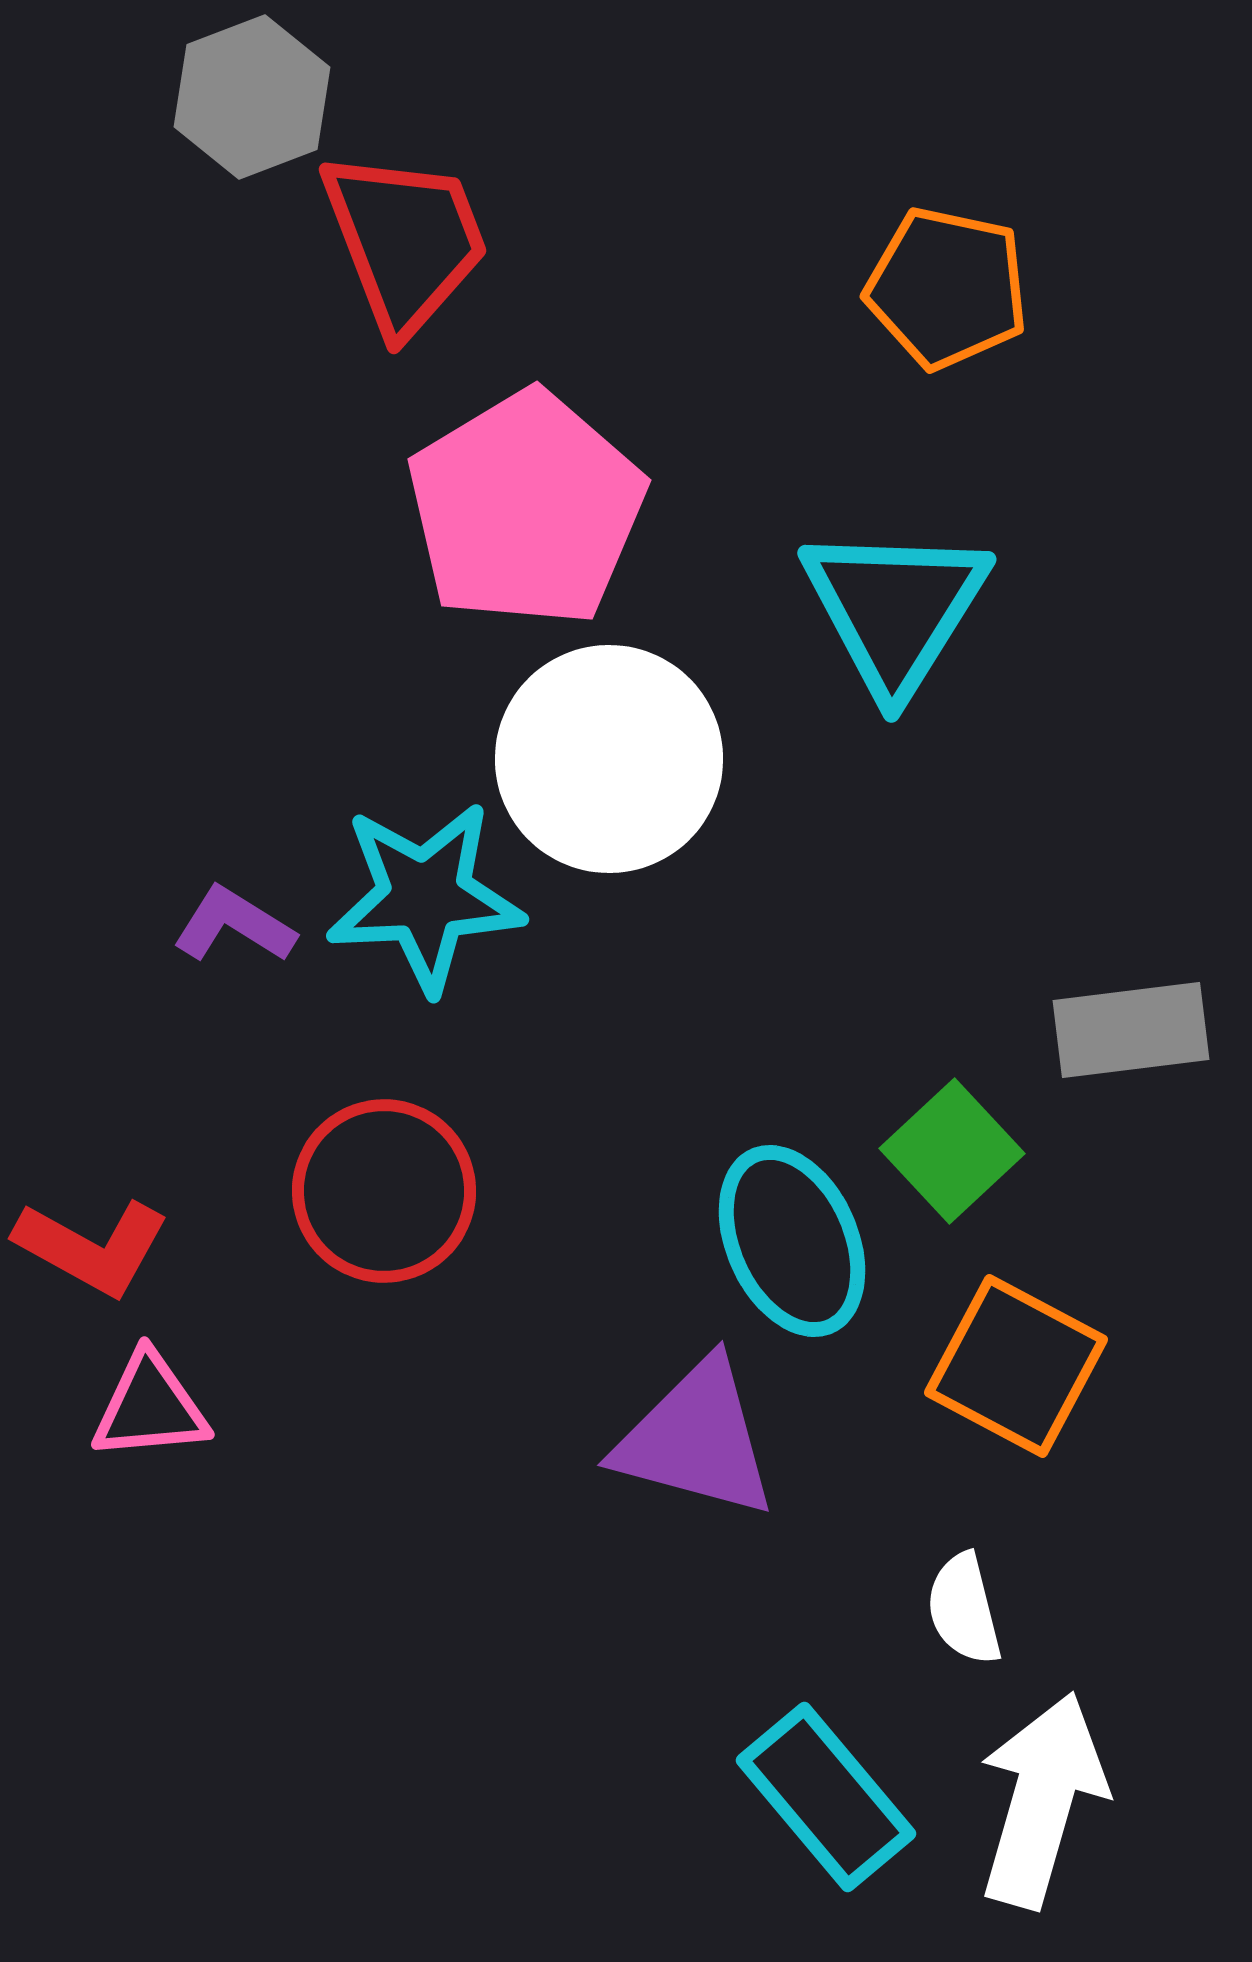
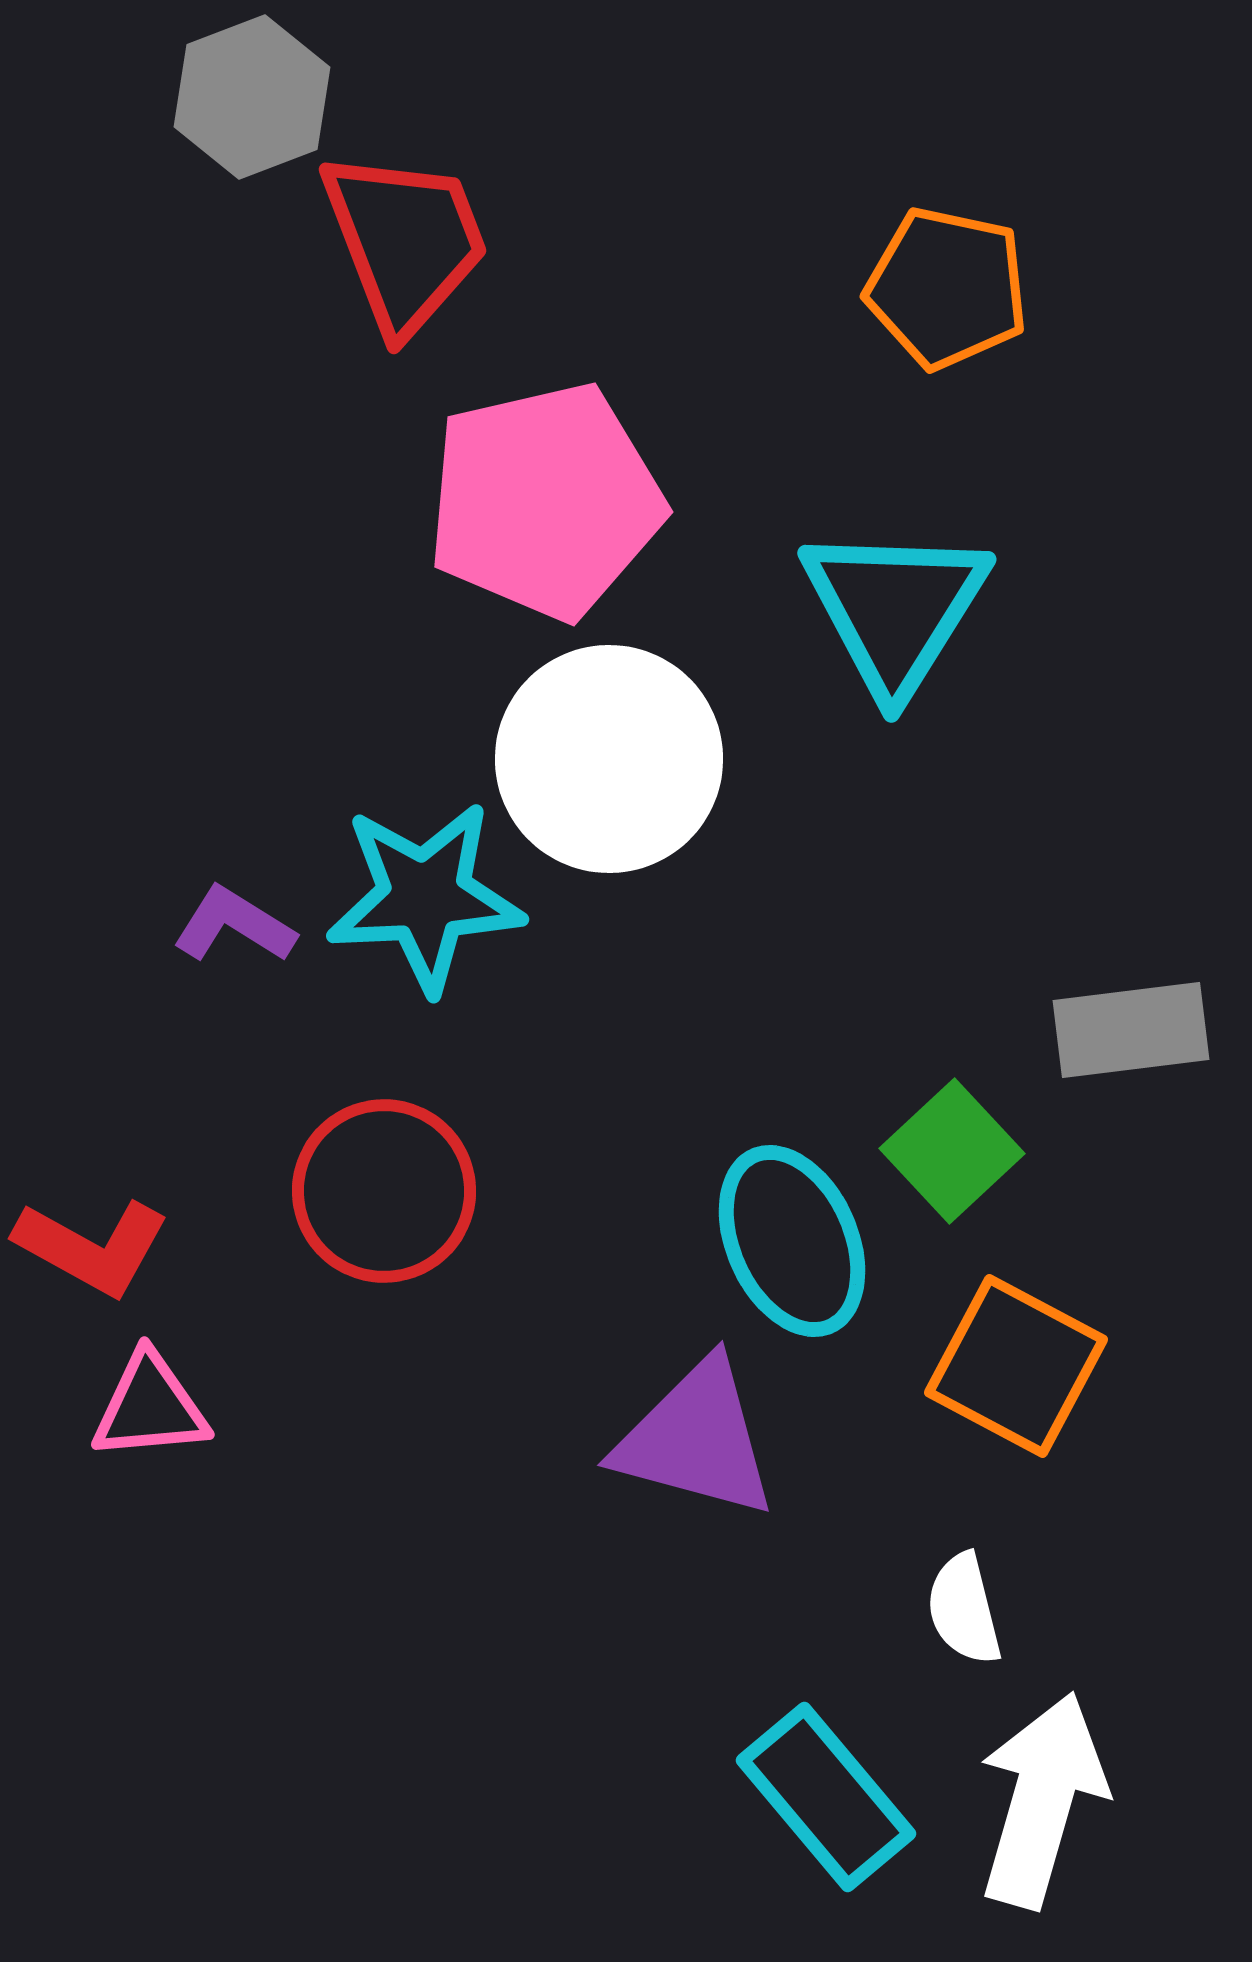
pink pentagon: moved 19 px right, 8 px up; rotated 18 degrees clockwise
